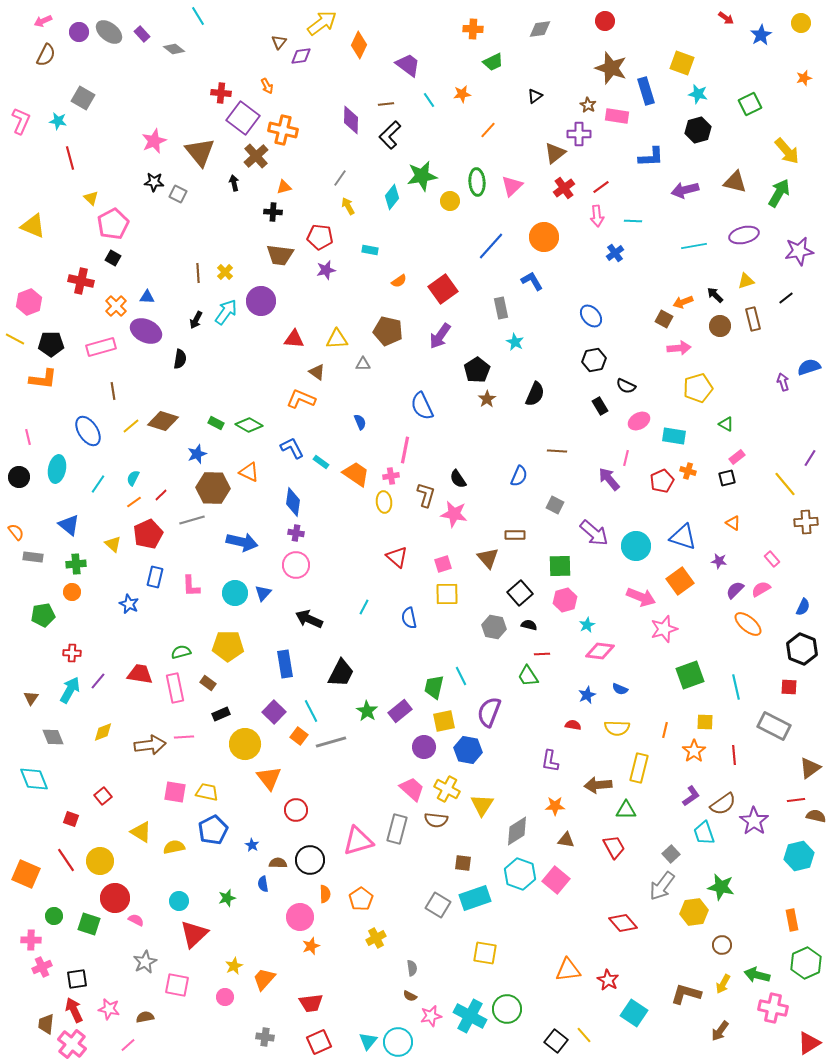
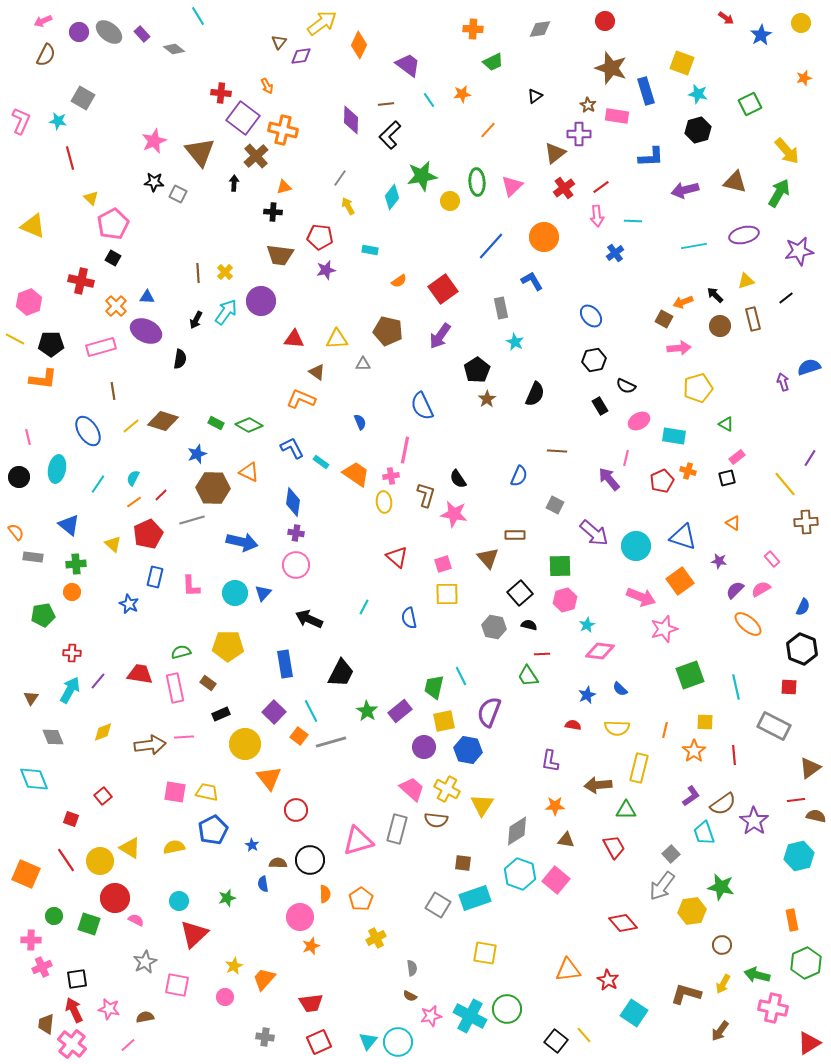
black arrow at (234, 183): rotated 14 degrees clockwise
blue semicircle at (620, 689): rotated 21 degrees clockwise
yellow triangle at (141, 832): moved 11 px left, 16 px down
yellow hexagon at (694, 912): moved 2 px left, 1 px up
